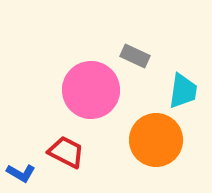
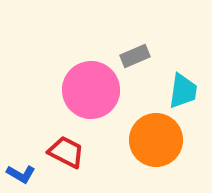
gray rectangle: rotated 48 degrees counterclockwise
blue L-shape: moved 1 px down
